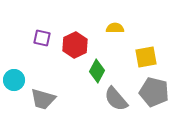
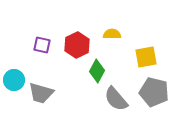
yellow semicircle: moved 3 px left, 6 px down
purple square: moved 7 px down
red hexagon: moved 2 px right
gray trapezoid: moved 2 px left, 6 px up
